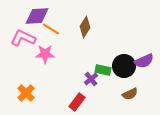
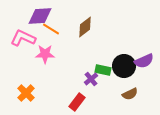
purple diamond: moved 3 px right
brown diamond: rotated 20 degrees clockwise
